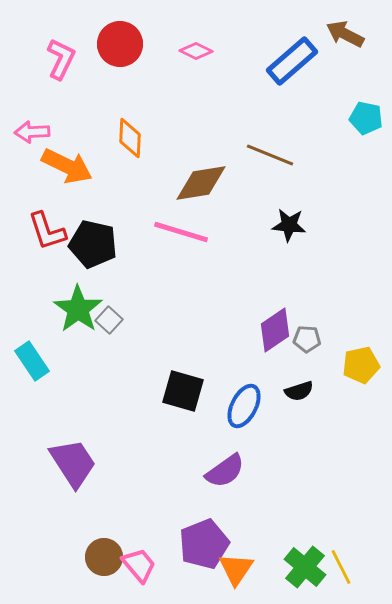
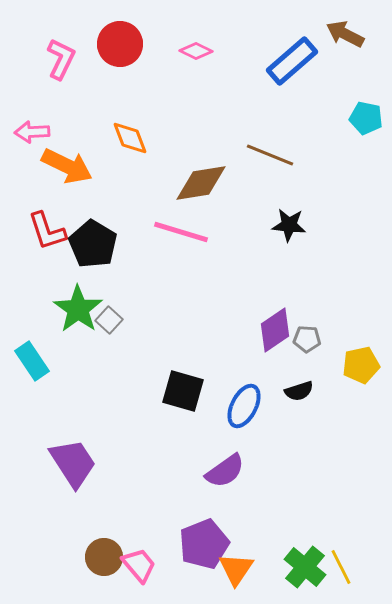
orange diamond: rotated 24 degrees counterclockwise
black pentagon: rotated 18 degrees clockwise
